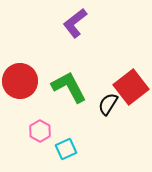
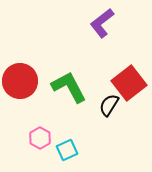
purple L-shape: moved 27 px right
red square: moved 2 px left, 4 px up
black semicircle: moved 1 px right, 1 px down
pink hexagon: moved 7 px down
cyan square: moved 1 px right, 1 px down
